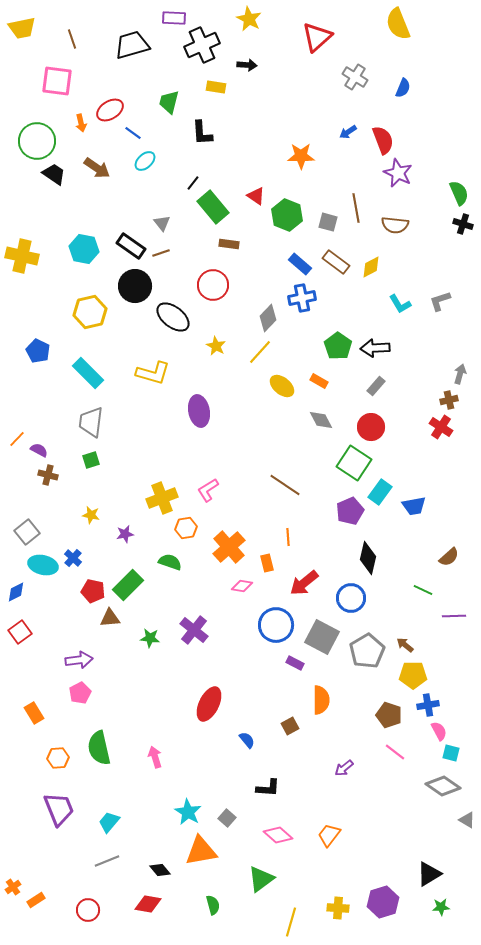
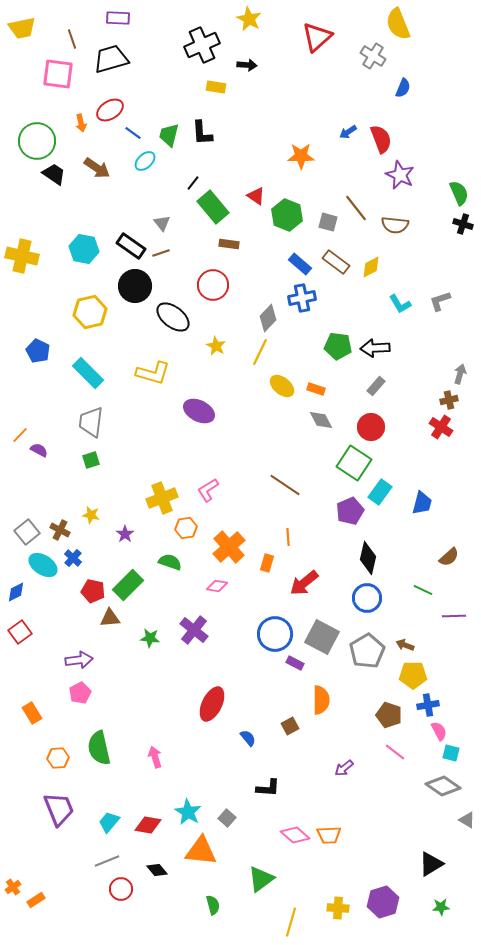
purple rectangle at (174, 18): moved 56 px left
black trapezoid at (132, 45): moved 21 px left, 14 px down
gray cross at (355, 77): moved 18 px right, 21 px up
pink square at (57, 81): moved 1 px right, 7 px up
green trapezoid at (169, 102): moved 33 px down
red semicircle at (383, 140): moved 2 px left, 1 px up
purple star at (398, 173): moved 2 px right, 2 px down
brown line at (356, 208): rotated 28 degrees counterclockwise
green pentagon at (338, 346): rotated 28 degrees counterclockwise
yellow line at (260, 352): rotated 16 degrees counterclockwise
orange rectangle at (319, 381): moved 3 px left, 8 px down; rotated 12 degrees counterclockwise
purple ellipse at (199, 411): rotated 52 degrees counterclockwise
orange line at (17, 439): moved 3 px right, 4 px up
brown cross at (48, 475): moved 12 px right, 55 px down; rotated 12 degrees clockwise
blue trapezoid at (414, 506): moved 8 px right, 3 px up; rotated 65 degrees counterclockwise
purple star at (125, 534): rotated 24 degrees counterclockwise
orange rectangle at (267, 563): rotated 30 degrees clockwise
cyan ellipse at (43, 565): rotated 20 degrees clockwise
pink diamond at (242, 586): moved 25 px left
blue circle at (351, 598): moved 16 px right
blue circle at (276, 625): moved 1 px left, 9 px down
brown arrow at (405, 645): rotated 18 degrees counterclockwise
red ellipse at (209, 704): moved 3 px right
orange rectangle at (34, 713): moved 2 px left
blue semicircle at (247, 740): moved 1 px right, 2 px up
pink diamond at (278, 835): moved 17 px right
orange trapezoid at (329, 835): rotated 130 degrees counterclockwise
orange triangle at (201, 851): rotated 16 degrees clockwise
black diamond at (160, 870): moved 3 px left
black triangle at (429, 874): moved 2 px right, 10 px up
red diamond at (148, 904): moved 79 px up
red circle at (88, 910): moved 33 px right, 21 px up
